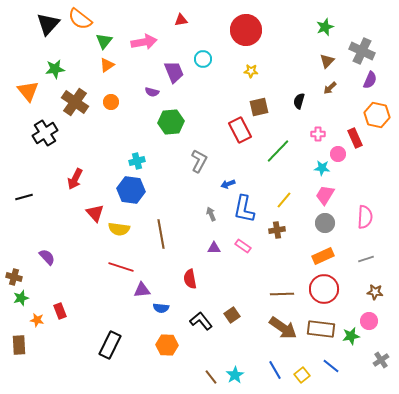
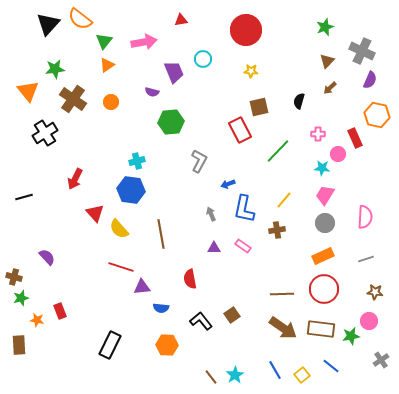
brown cross at (75, 102): moved 2 px left, 3 px up
yellow semicircle at (119, 229): rotated 40 degrees clockwise
purple triangle at (142, 290): moved 3 px up
